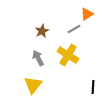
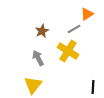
yellow cross: moved 4 px up
